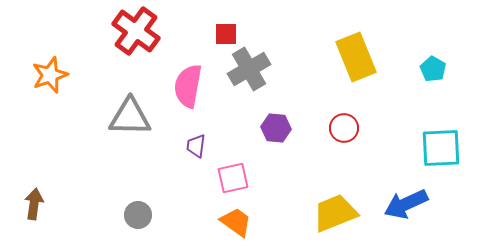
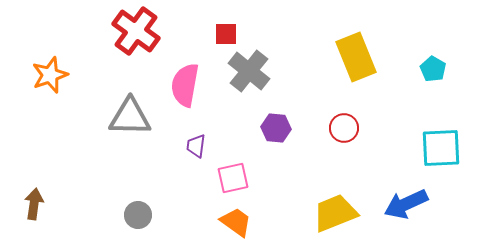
gray cross: moved 2 px down; rotated 21 degrees counterclockwise
pink semicircle: moved 3 px left, 1 px up
